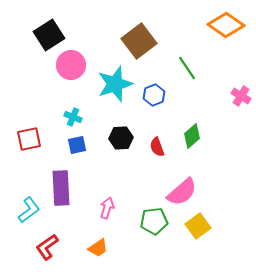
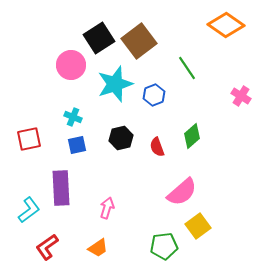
black square: moved 50 px right, 3 px down
black hexagon: rotated 10 degrees counterclockwise
green pentagon: moved 10 px right, 25 px down
